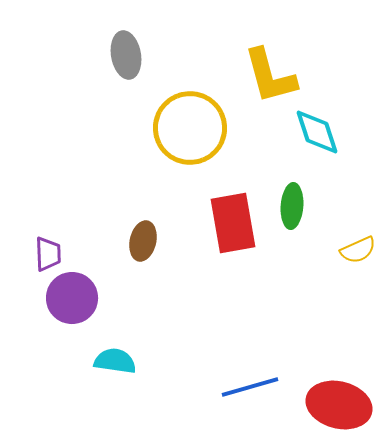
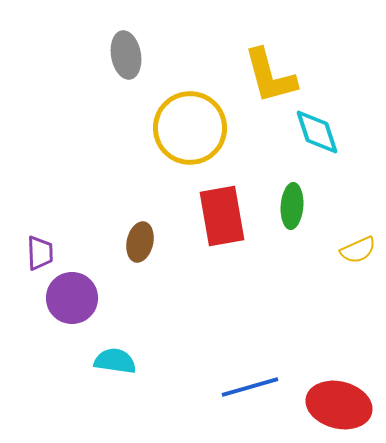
red rectangle: moved 11 px left, 7 px up
brown ellipse: moved 3 px left, 1 px down
purple trapezoid: moved 8 px left, 1 px up
